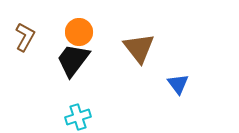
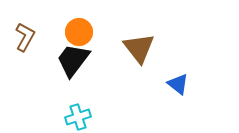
blue triangle: rotated 15 degrees counterclockwise
